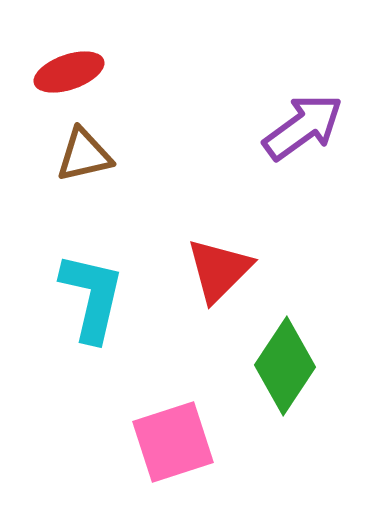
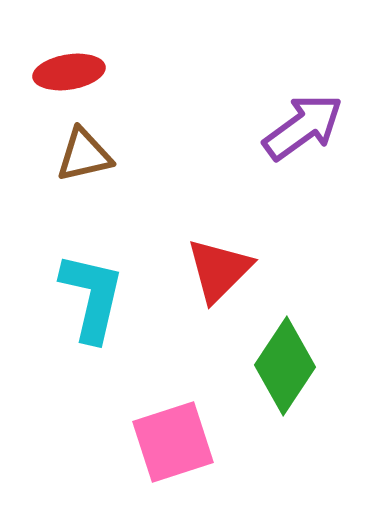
red ellipse: rotated 10 degrees clockwise
